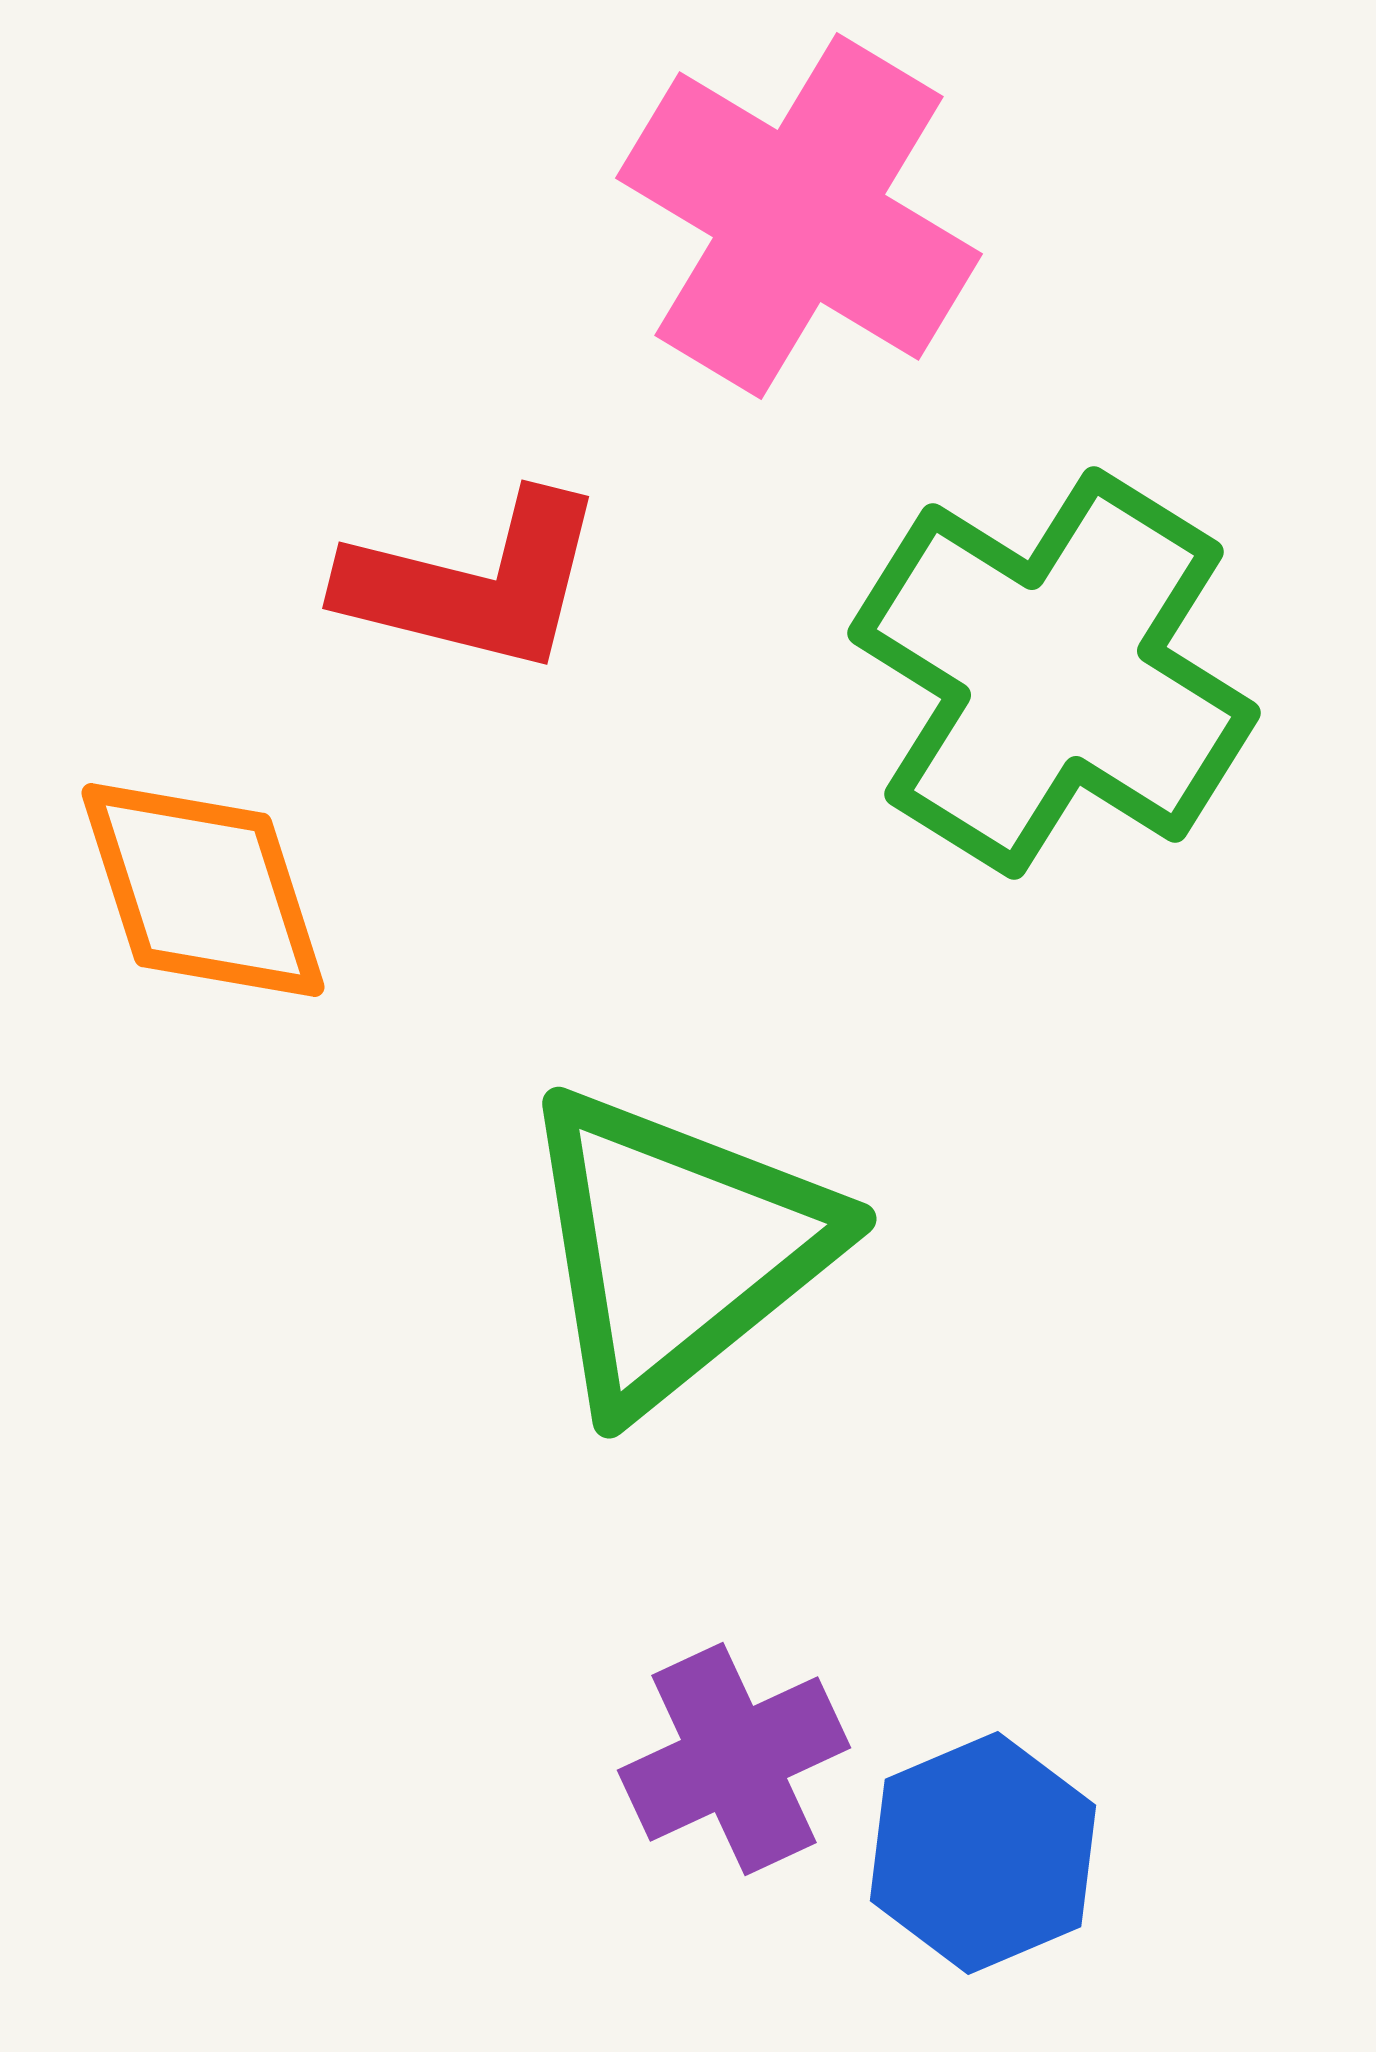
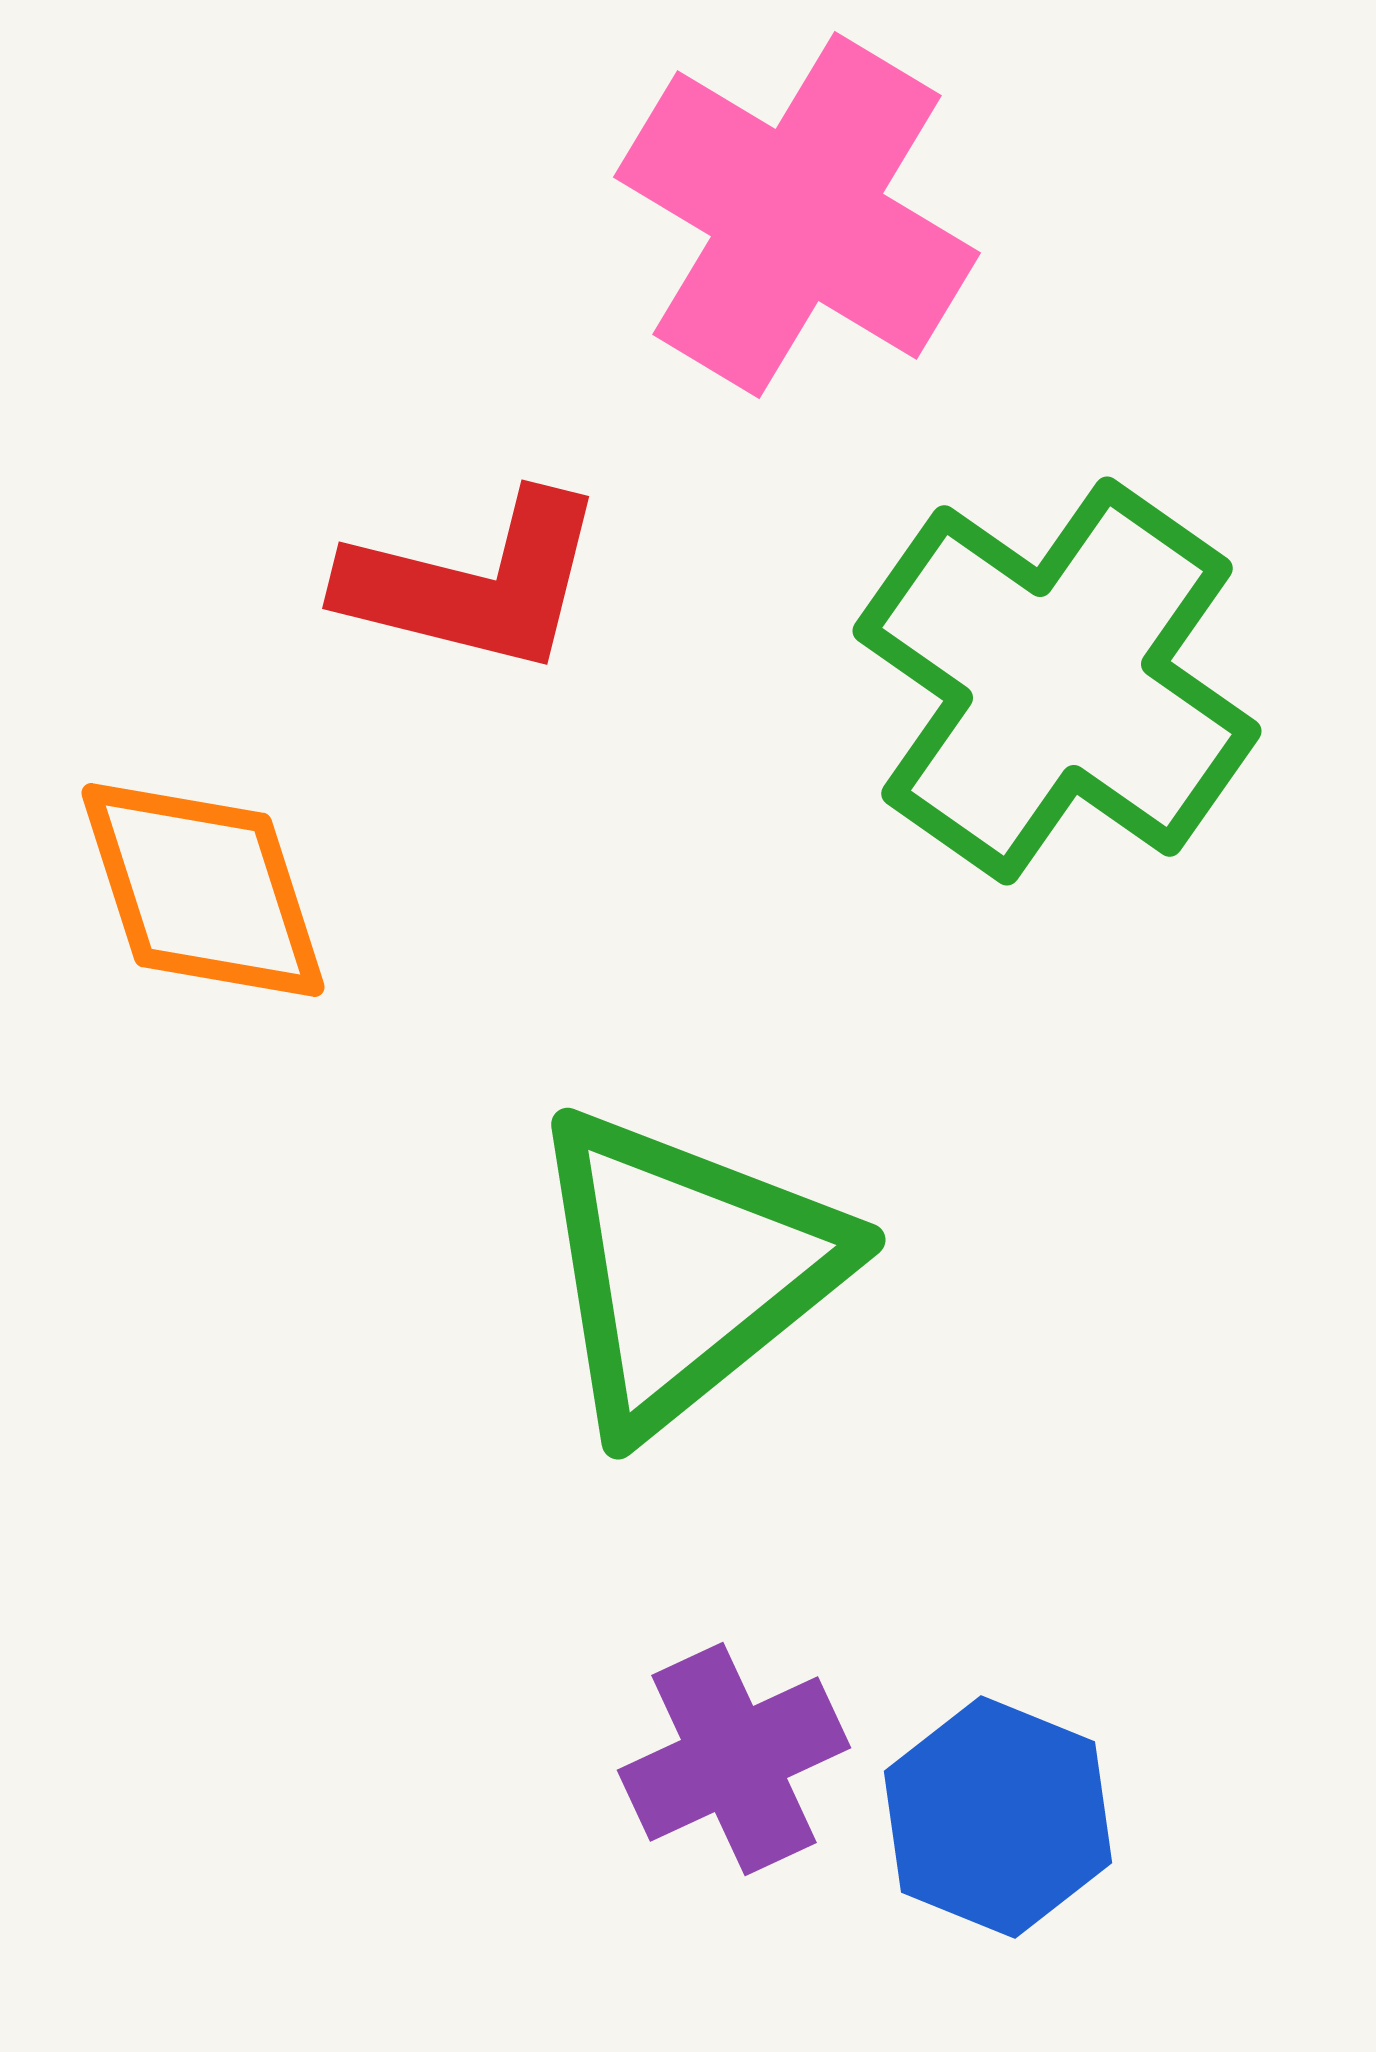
pink cross: moved 2 px left, 1 px up
green cross: moved 3 px right, 8 px down; rotated 3 degrees clockwise
green triangle: moved 9 px right, 21 px down
blue hexagon: moved 15 px right, 36 px up; rotated 15 degrees counterclockwise
